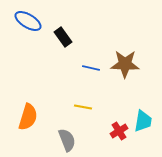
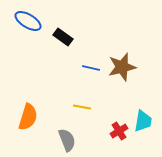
black rectangle: rotated 18 degrees counterclockwise
brown star: moved 3 px left, 3 px down; rotated 16 degrees counterclockwise
yellow line: moved 1 px left
